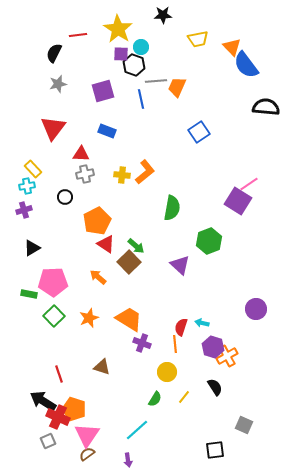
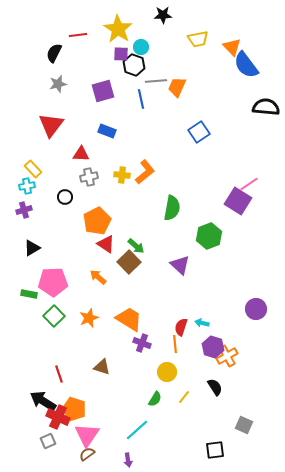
red triangle at (53, 128): moved 2 px left, 3 px up
gray cross at (85, 174): moved 4 px right, 3 px down
green hexagon at (209, 241): moved 5 px up
